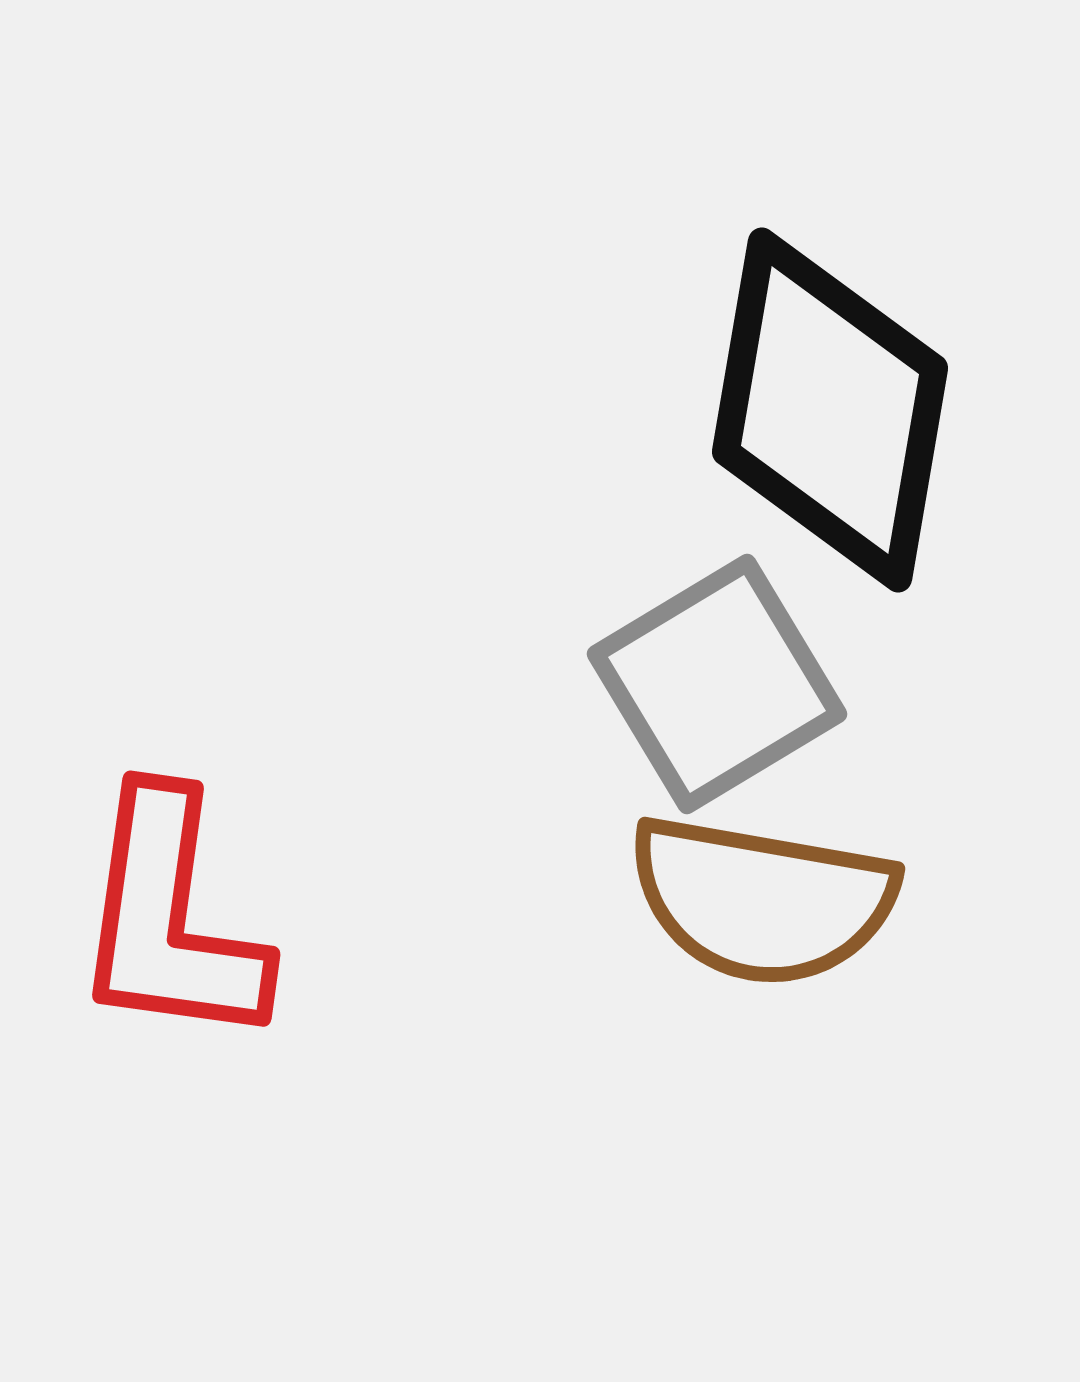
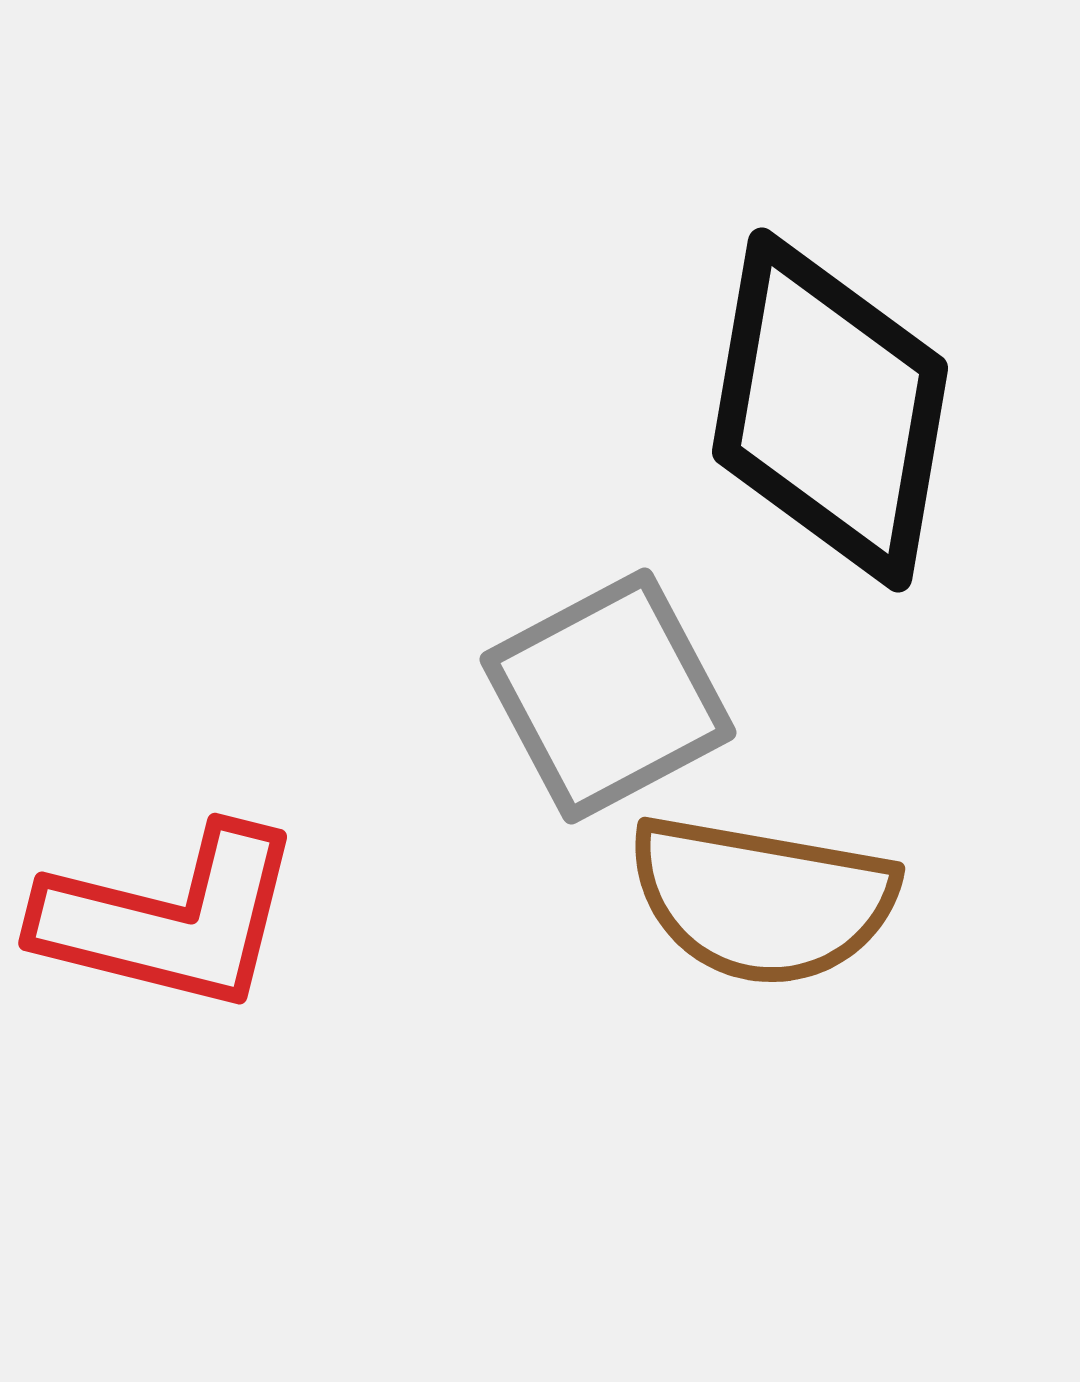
gray square: moved 109 px left, 12 px down; rotated 3 degrees clockwise
red L-shape: rotated 84 degrees counterclockwise
